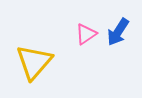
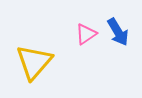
blue arrow: rotated 64 degrees counterclockwise
